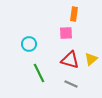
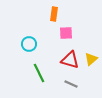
orange rectangle: moved 20 px left
